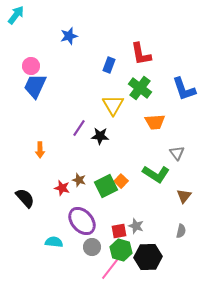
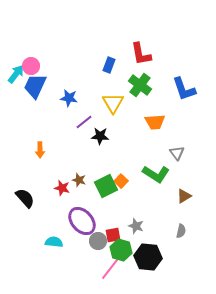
cyan arrow: moved 59 px down
blue star: moved 62 px down; rotated 24 degrees clockwise
green cross: moved 3 px up
yellow triangle: moved 2 px up
purple line: moved 5 px right, 6 px up; rotated 18 degrees clockwise
brown triangle: rotated 21 degrees clockwise
red square: moved 6 px left, 4 px down
gray circle: moved 6 px right, 6 px up
black hexagon: rotated 8 degrees clockwise
